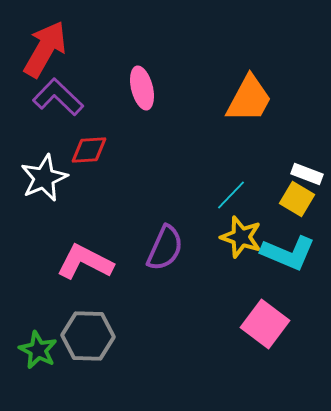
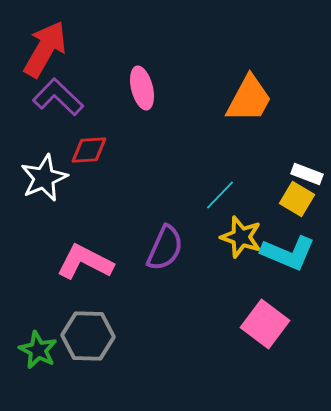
cyan line: moved 11 px left
